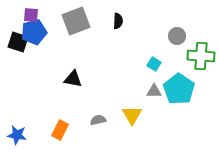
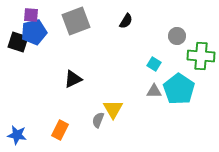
black semicircle: moved 8 px right; rotated 28 degrees clockwise
black triangle: rotated 36 degrees counterclockwise
yellow triangle: moved 19 px left, 6 px up
gray semicircle: rotated 56 degrees counterclockwise
